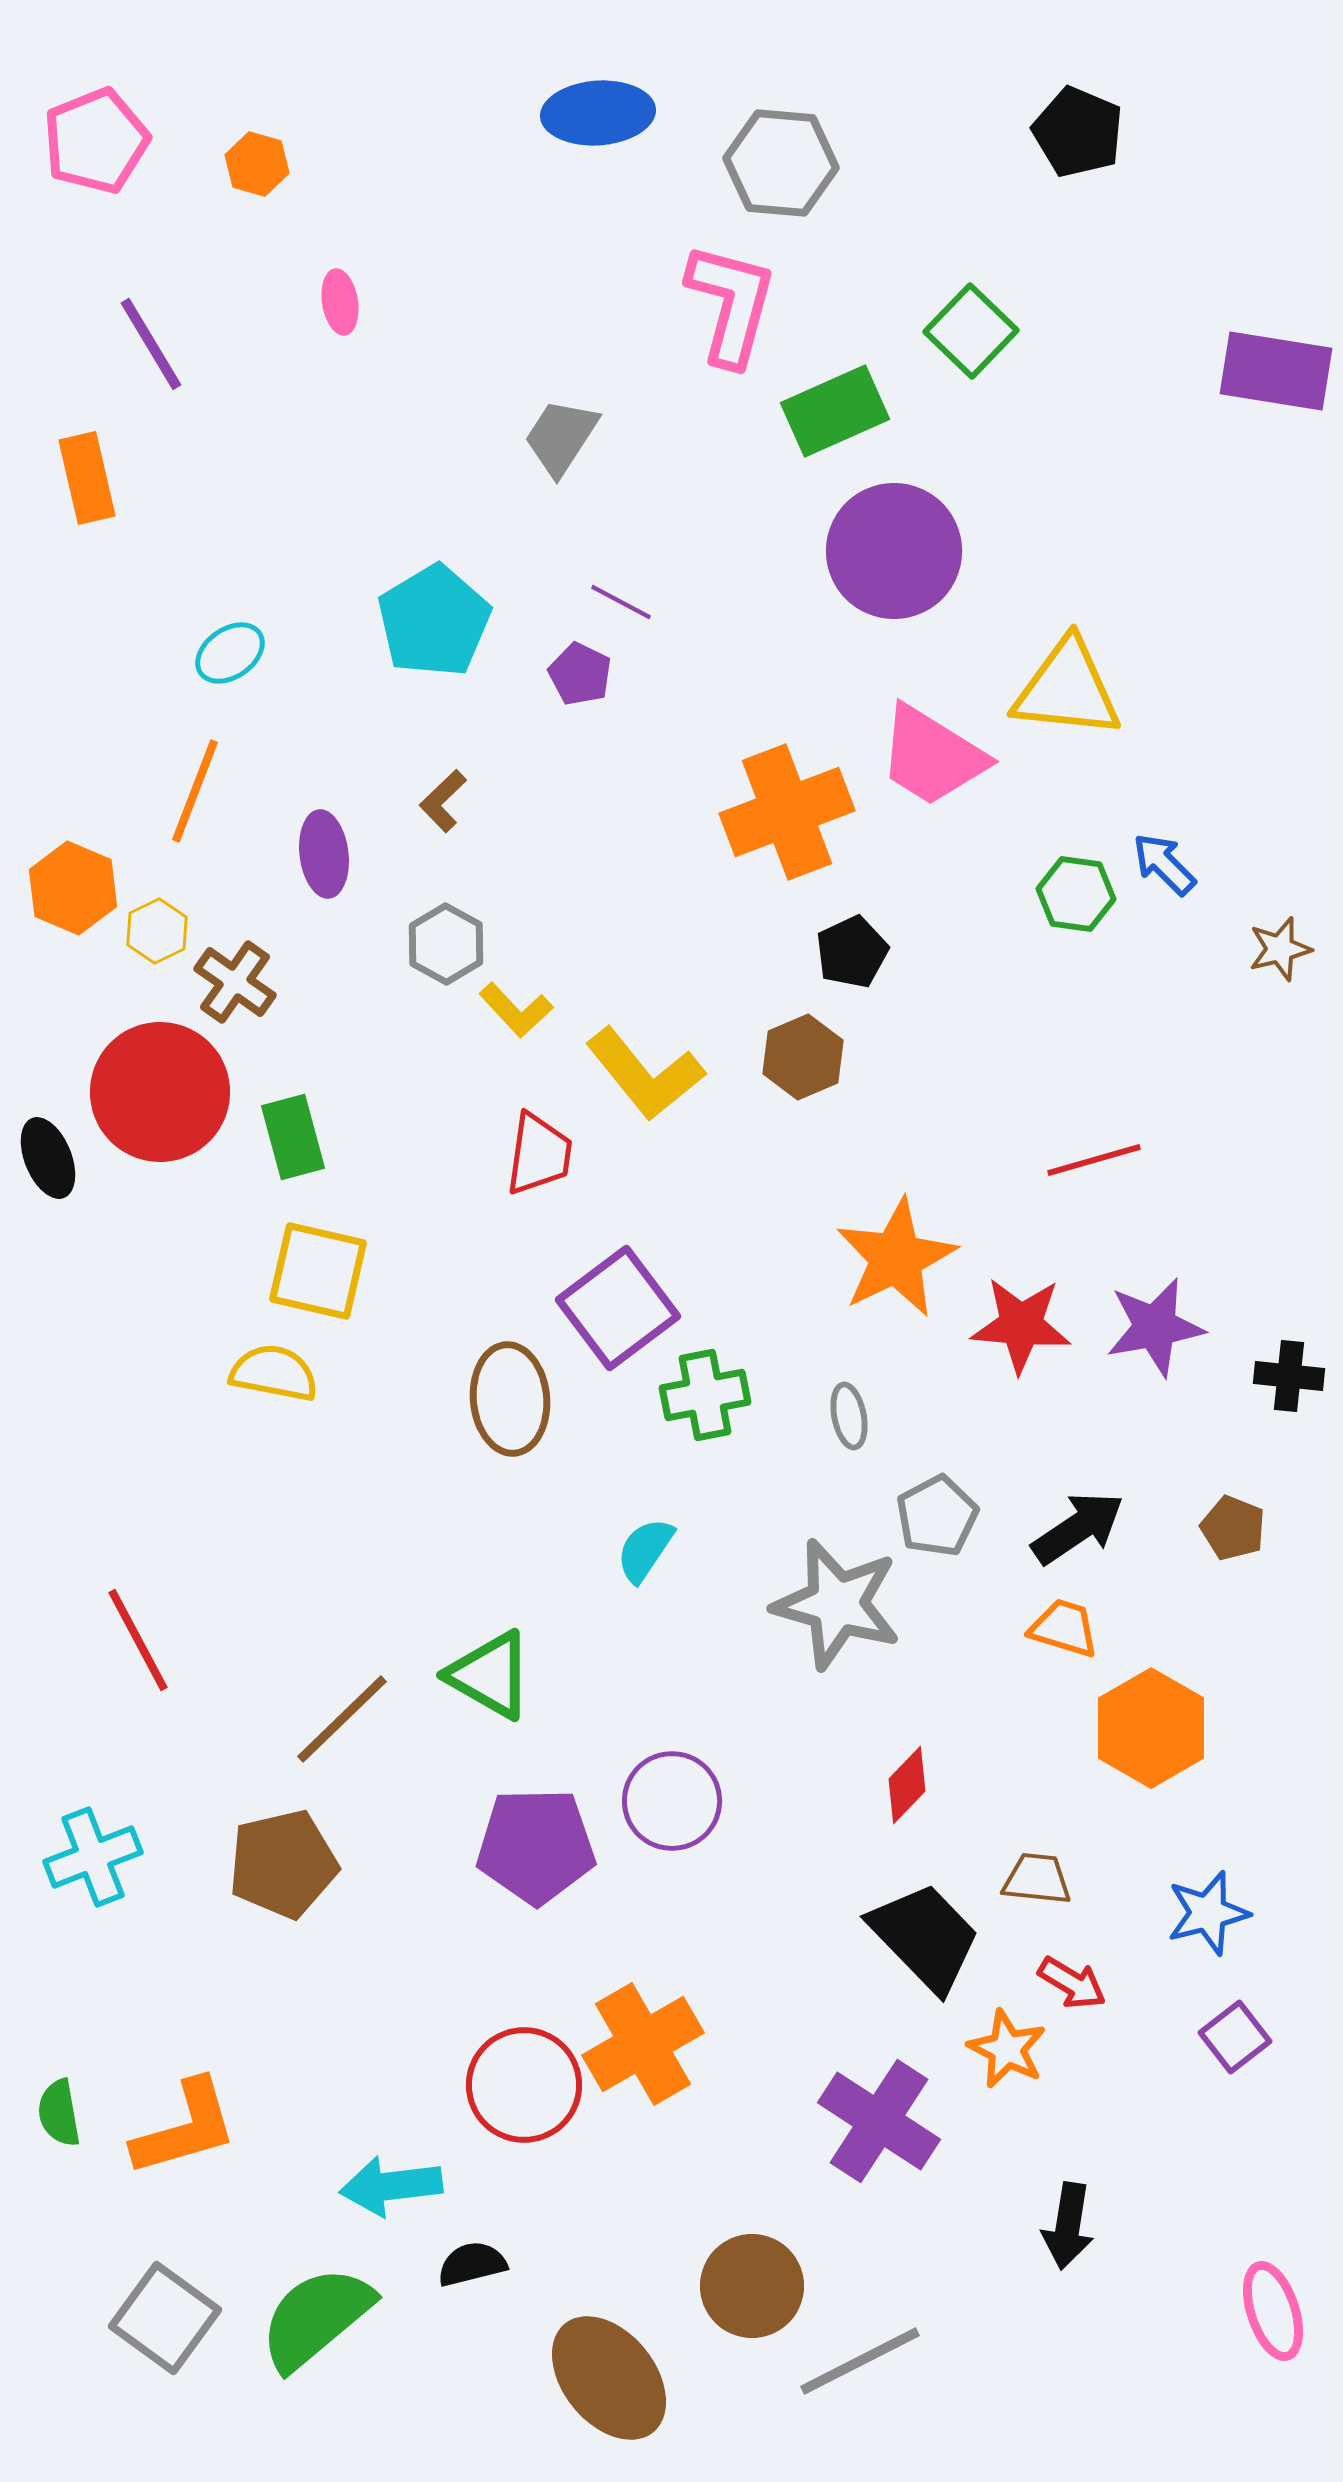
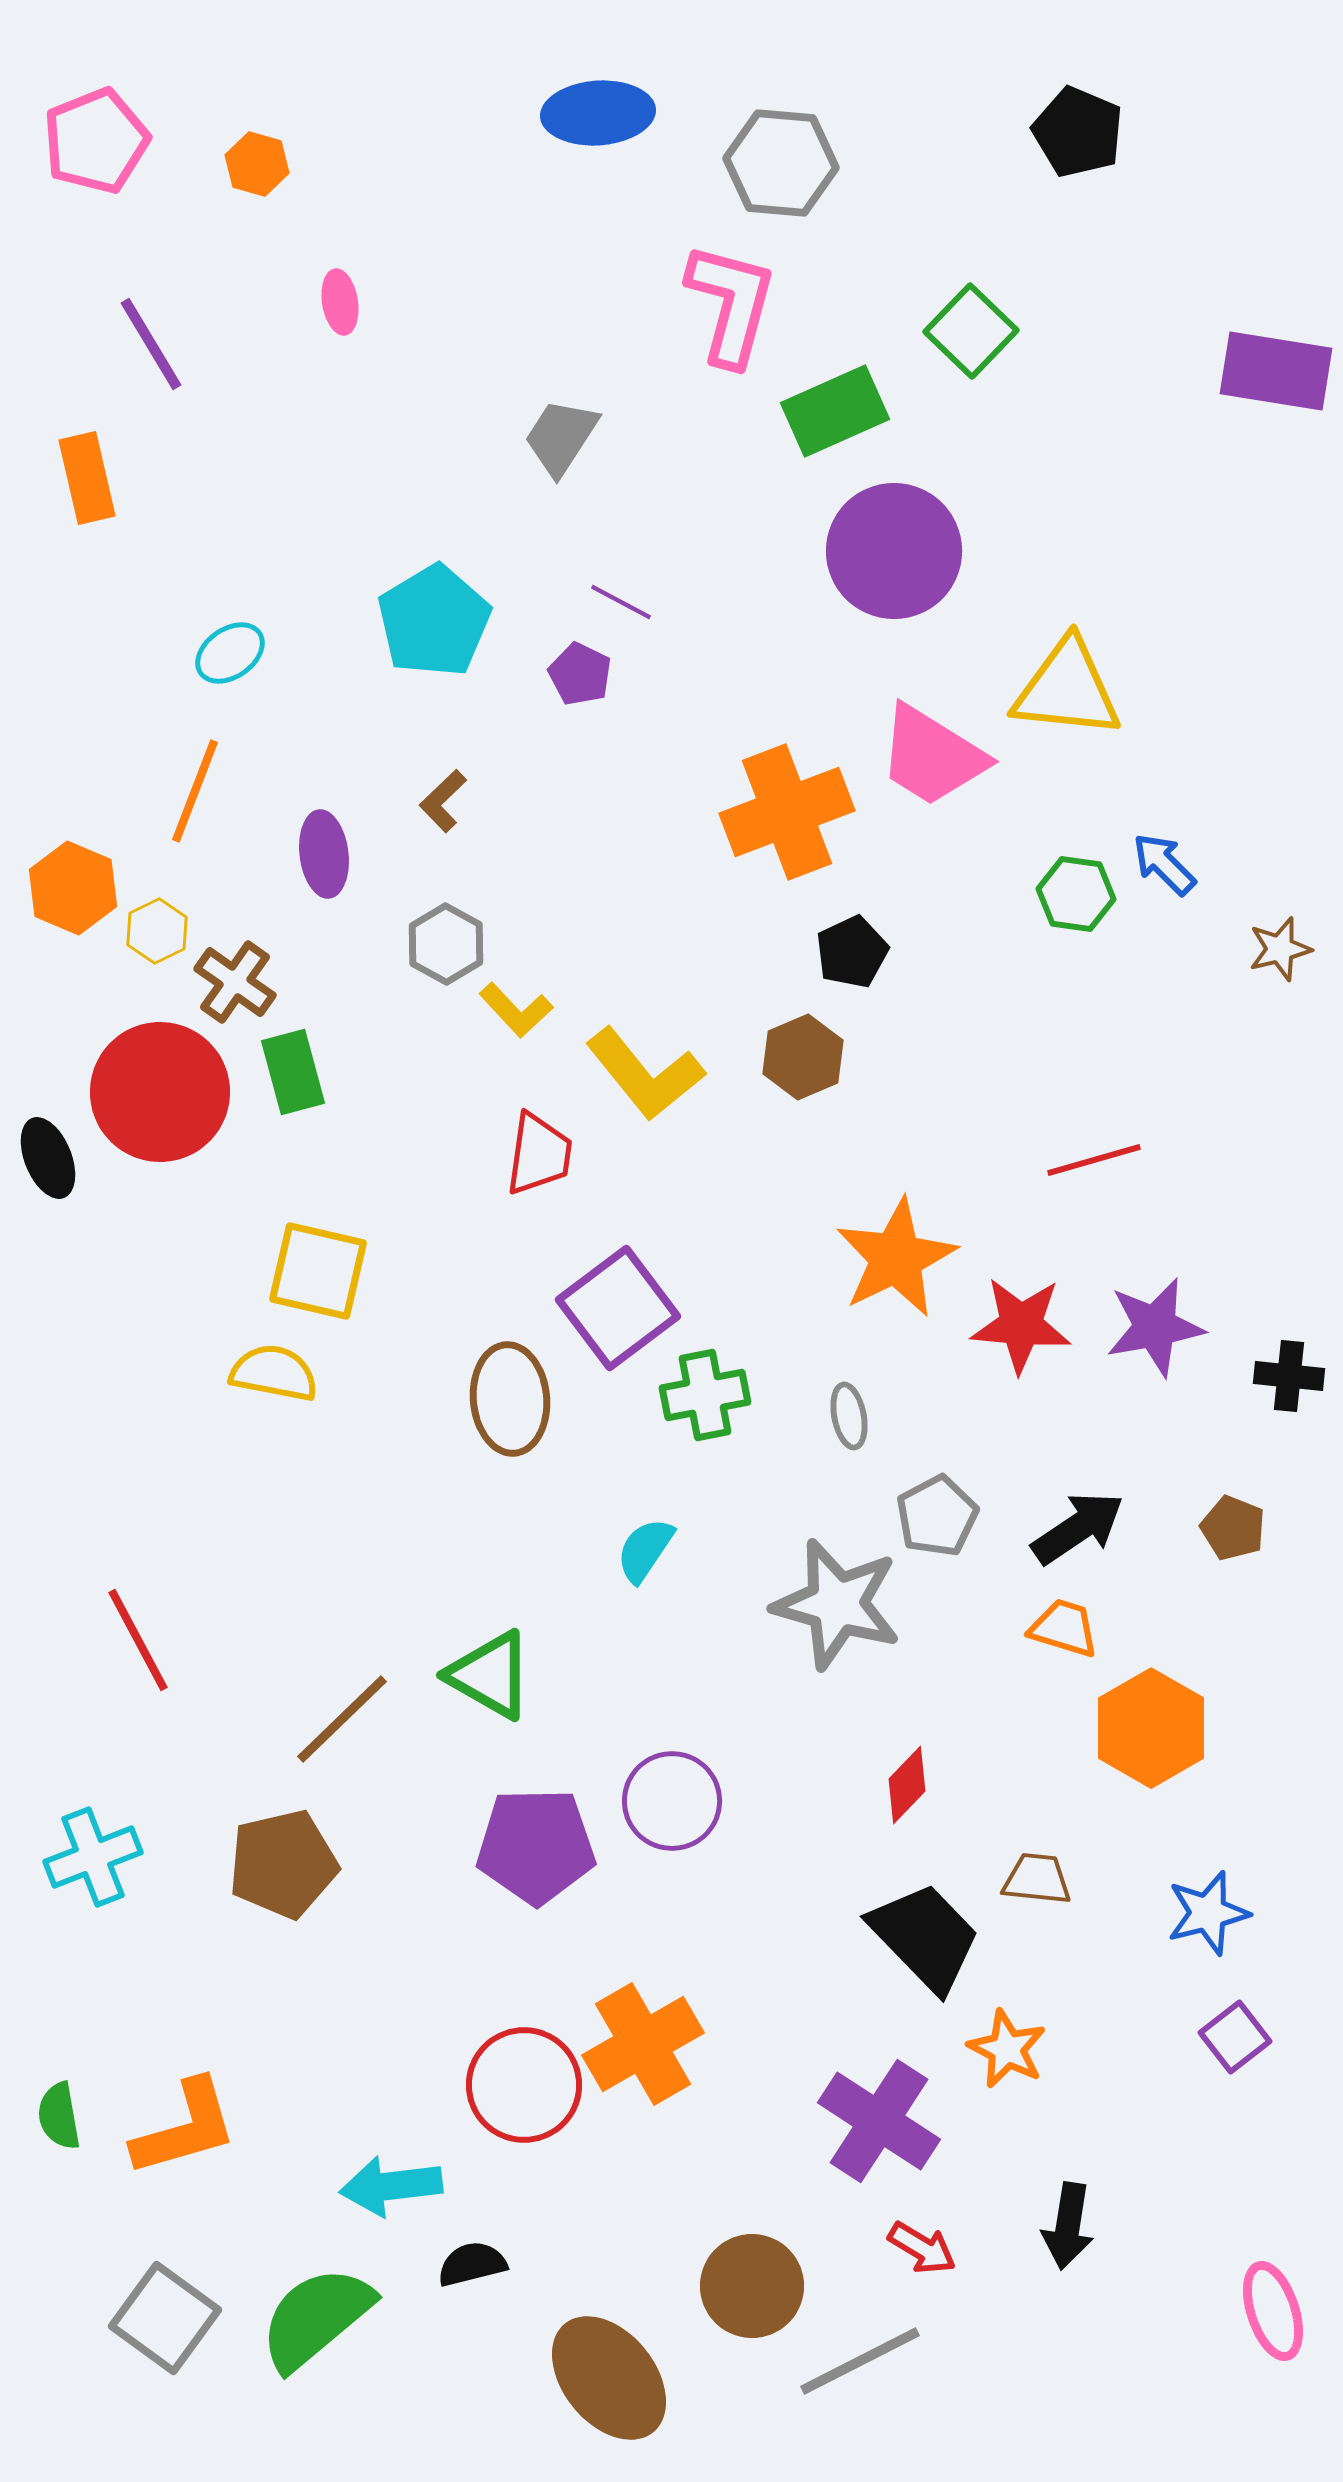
green rectangle at (293, 1137): moved 65 px up
red arrow at (1072, 1983): moved 150 px left, 265 px down
green semicircle at (59, 2113): moved 3 px down
